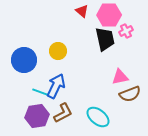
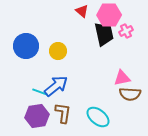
black trapezoid: moved 1 px left, 5 px up
blue circle: moved 2 px right, 14 px up
pink triangle: moved 2 px right, 1 px down
blue arrow: rotated 25 degrees clockwise
brown semicircle: rotated 25 degrees clockwise
brown L-shape: rotated 55 degrees counterclockwise
